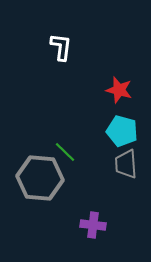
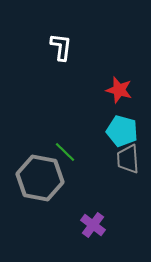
gray trapezoid: moved 2 px right, 5 px up
gray hexagon: rotated 6 degrees clockwise
purple cross: rotated 30 degrees clockwise
